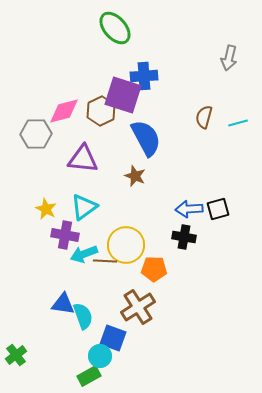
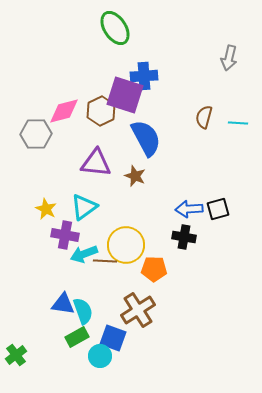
green ellipse: rotated 8 degrees clockwise
purple square: moved 2 px right
cyan line: rotated 18 degrees clockwise
purple triangle: moved 13 px right, 4 px down
brown cross: moved 3 px down
cyan semicircle: moved 5 px up
green rectangle: moved 12 px left, 39 px up
